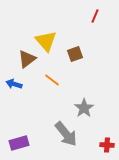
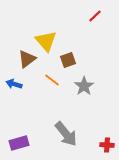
red line: rotated 24 degrees clockwise
brown square: moved 7 px left, 6 px down
gray star: moved 22 px up
